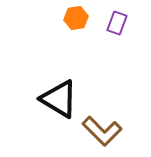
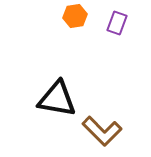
orange hexagon: moved 1 px left, 2 px up
black triangle: moved 2 px left; rotated 21 degrees counterclockwise
